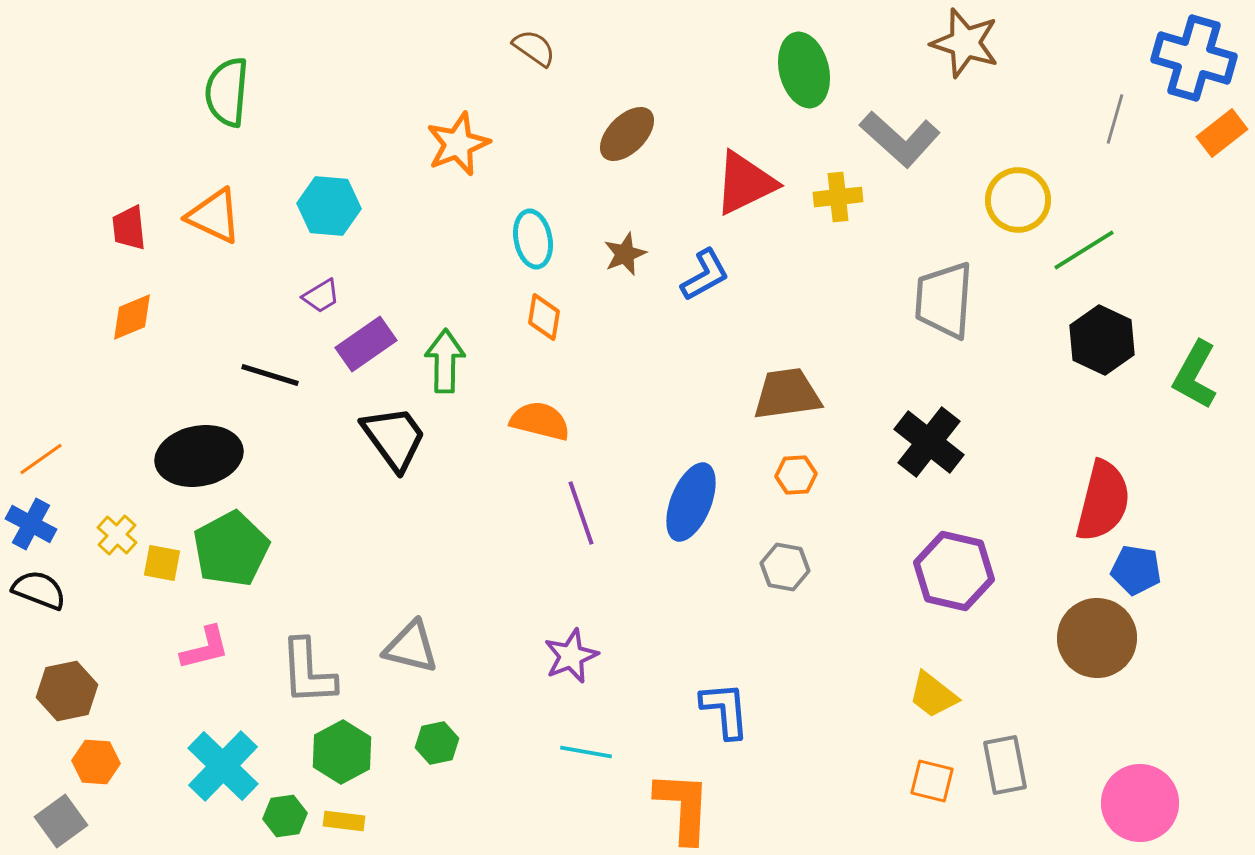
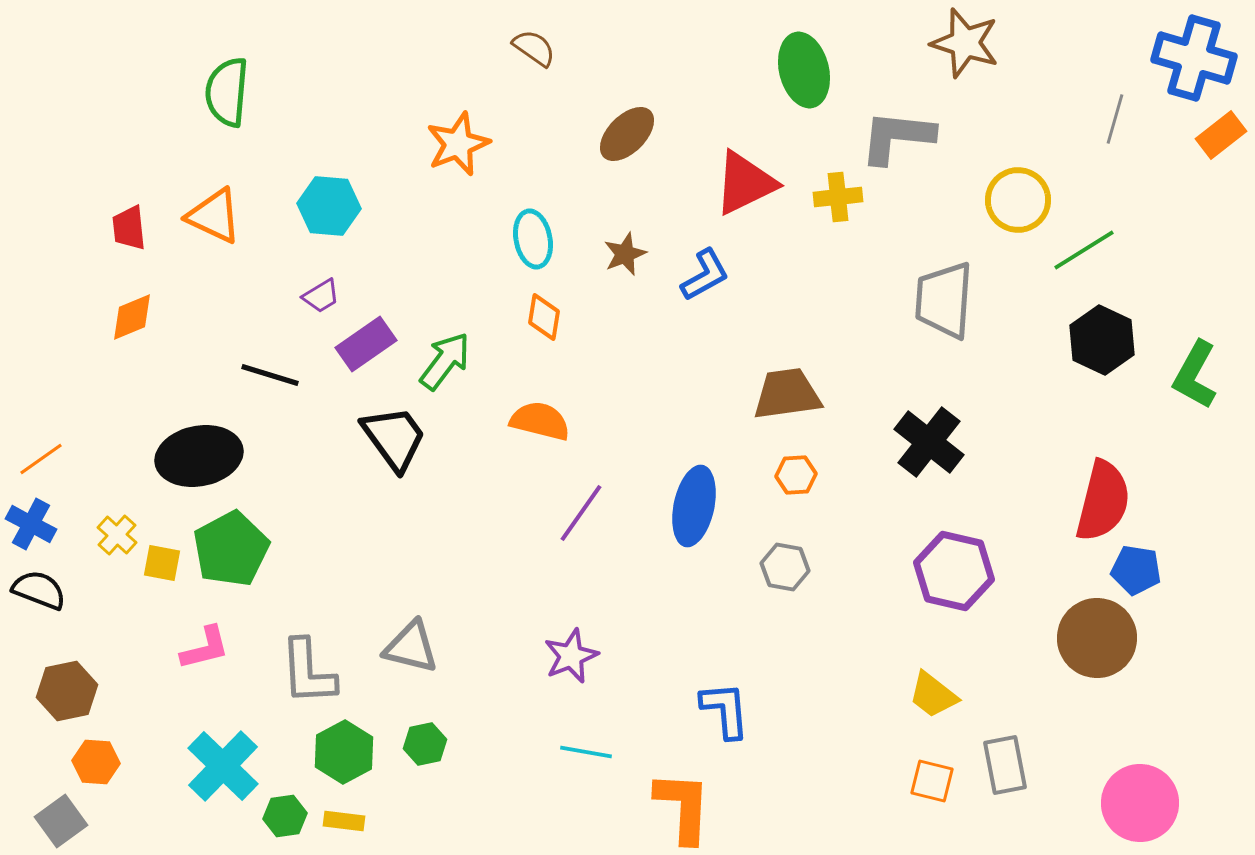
orange rectangle at (1222, 133): moved 1 px left, 2 px down
gray L-shape at (900, 139): moved 3 px left, 2 px up; rotated 144 degrees clockwise
green arrow at (445, 361): rotated 36 degrees clockwise
blue ellipse at (691, 502): moved 3 px right, 4 px down; rotated 10 degrees counterclockwise
purple line at (581, 513): rotated 54 degrees clockwise
green hexagon at (437, 743): moved 12 px left, 1 px down
green hexagon at (342, 752): moved 2 px right
